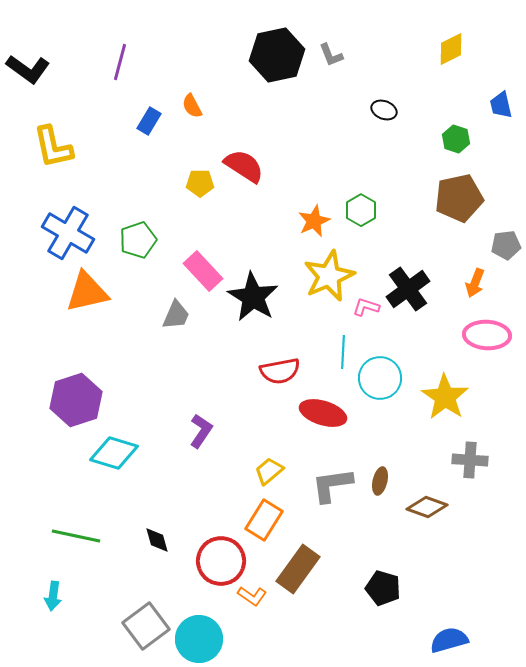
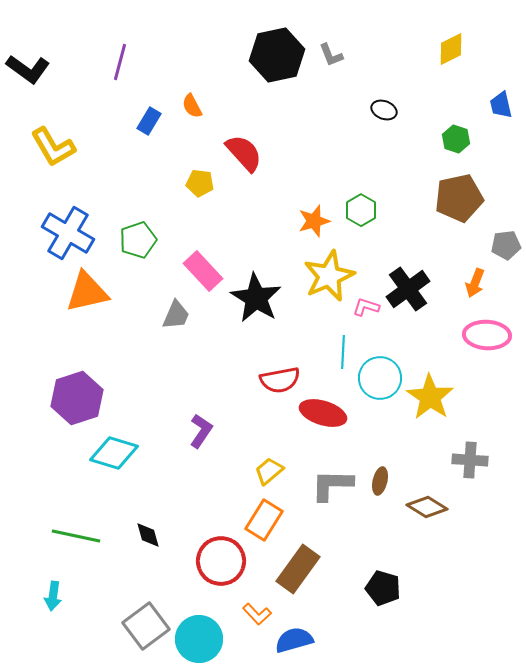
yellow L-shape at (53, 147): rotated 18 degrees counterclockwise
red semicircle at (244, 166): moved 13 px up; rotated 15 degrees clockwise
yellow pentagon at (200, 183): rotated 8 degrees clockwise
orange star at (314, 221): rotated 8 degrees clockwise
black star at (253, 297): moved 3 px right, 1 px down
red semicircle at (280, 371): moved 9 px down
yellow star at (445, 397): moved 15 px left
purple hexagon at (76, 400): moved 1 px right, 2 px up
gray L-shape at (332, 485): rotated 9 degrees clockwise
brown diamond at (427, 507): rotated 12 degrees clockwise
black diamond at (157, 540): moved 9 px left, 5 px up
orange L-shape at (252, 596): moved 5 px right, 18 px down; rotated 12 degrees clockwise
blue semicircle at (449, 640): moved 155 px left
